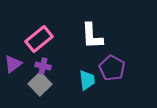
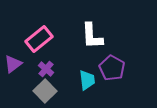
purple cross: moved 3 px right, 3 px down; rotated 28 degrees clockwise
gray square: moved 5 px right, 7 px down
